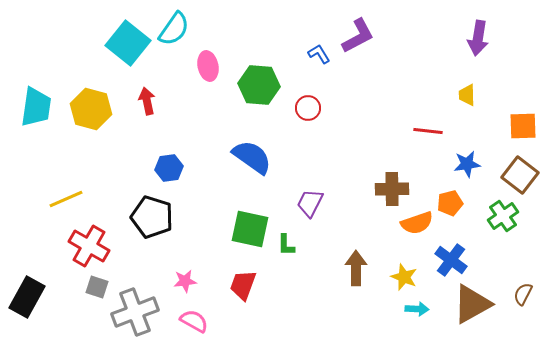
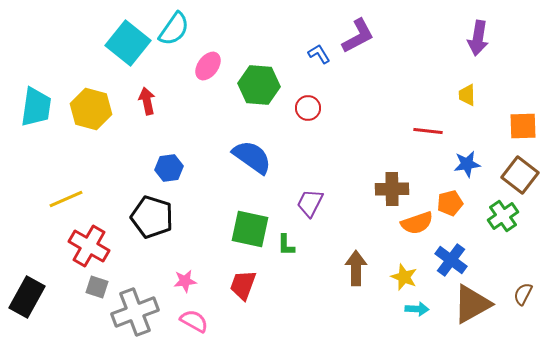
pink ellipse: rotated 48 degrees clockwise
